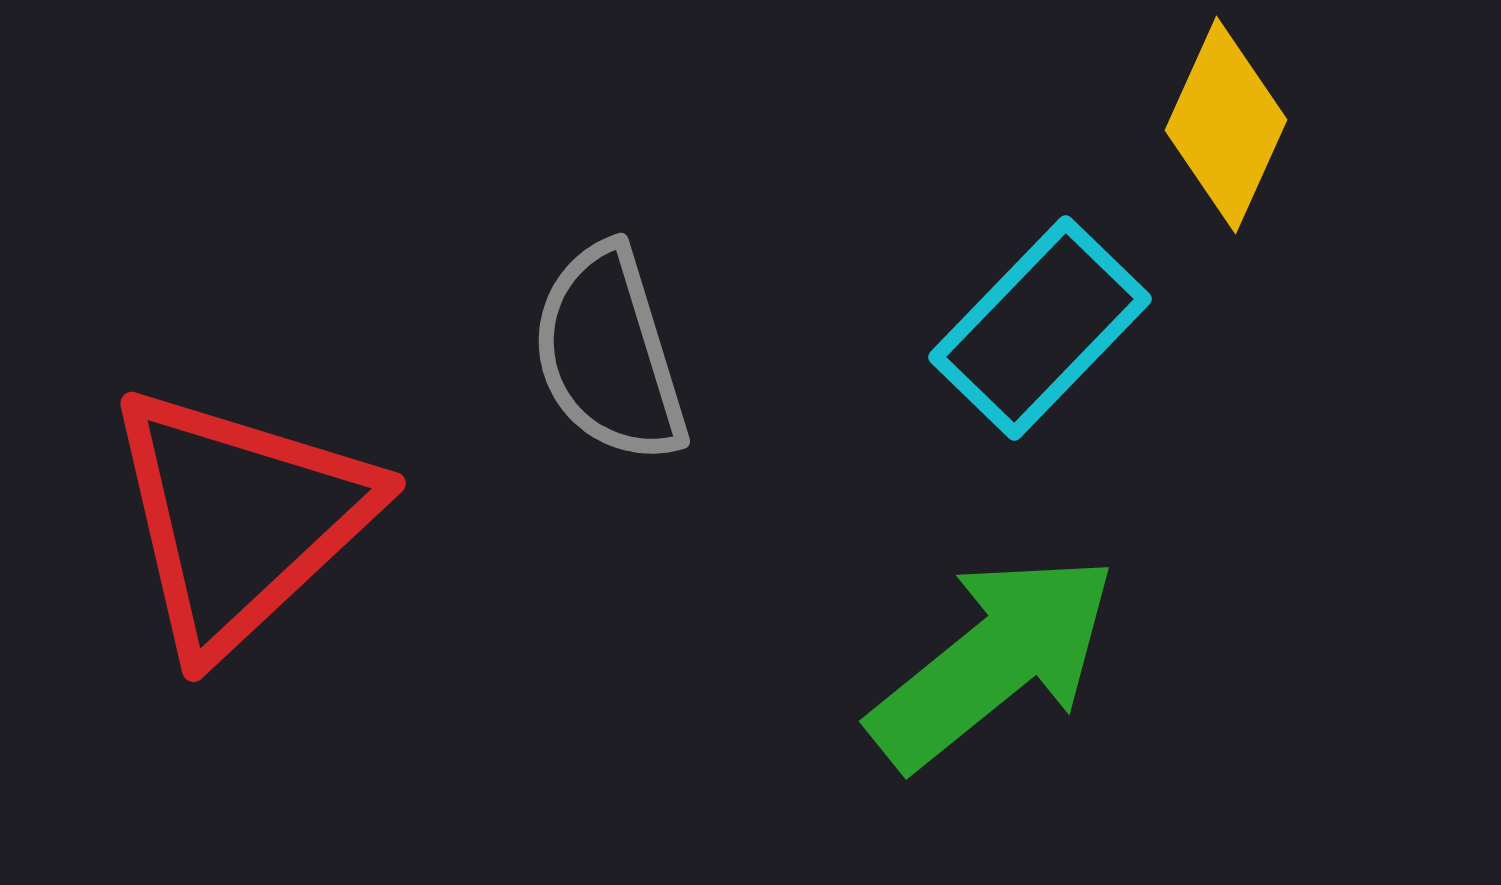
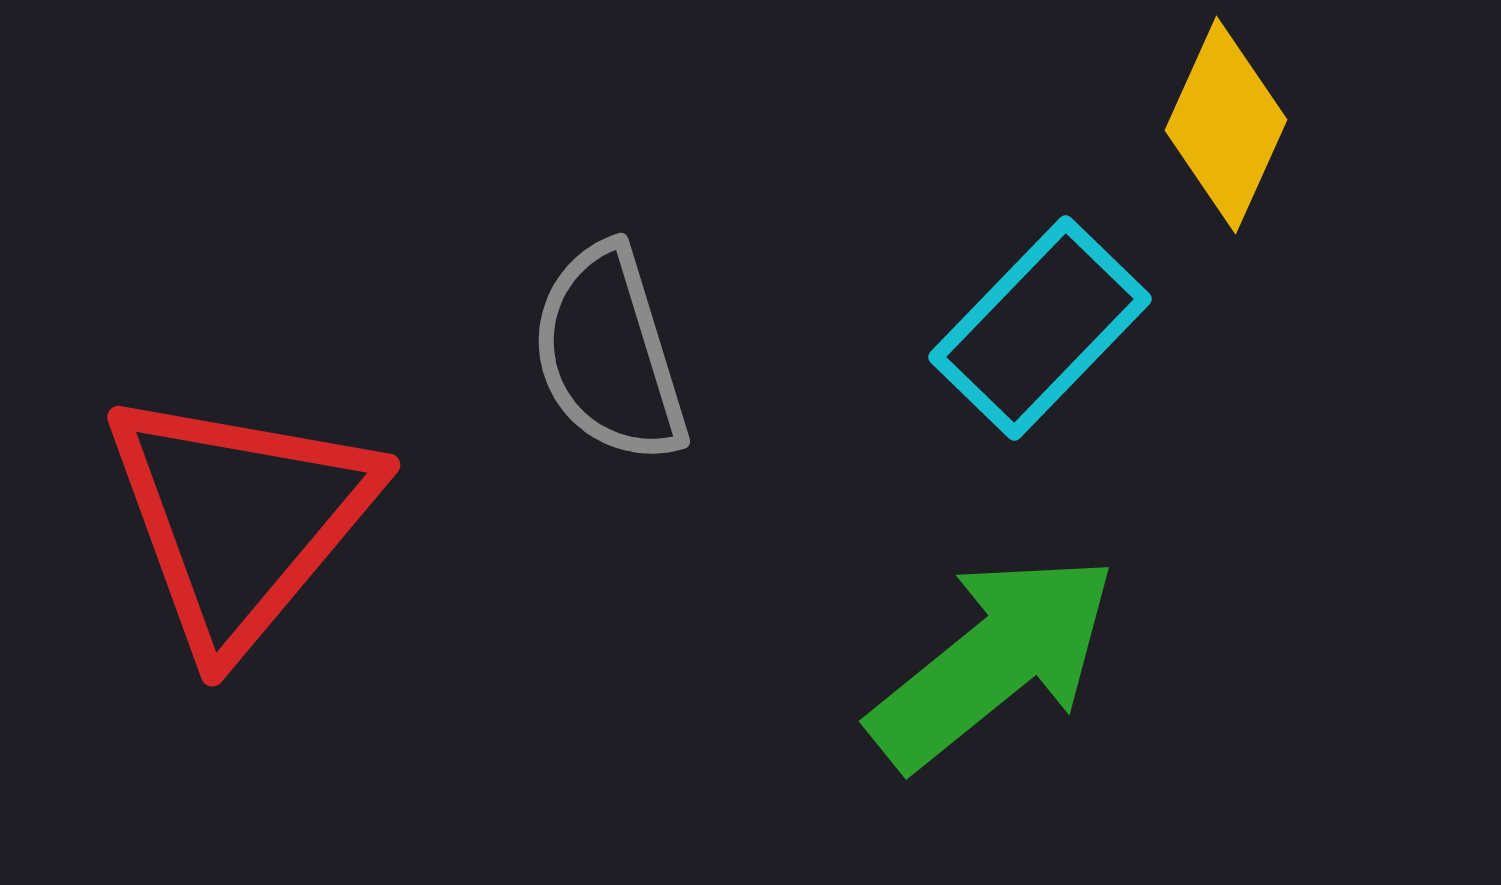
red triangle: rotated 7 degrees counterclockwise
